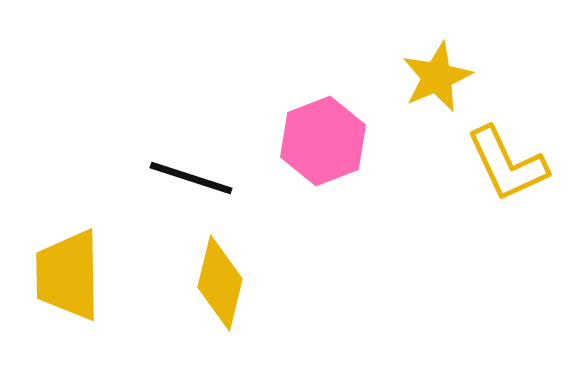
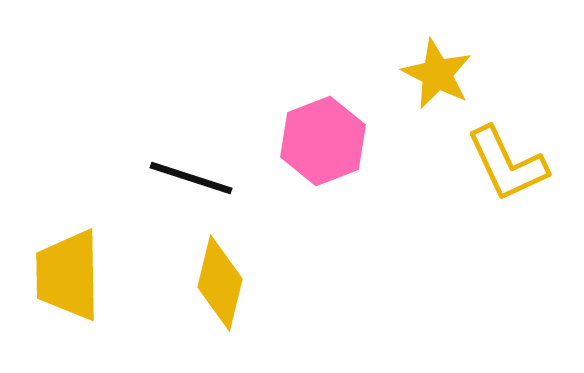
yellow star: moved 3 px up; rotated 22 degrees counterclockwise
